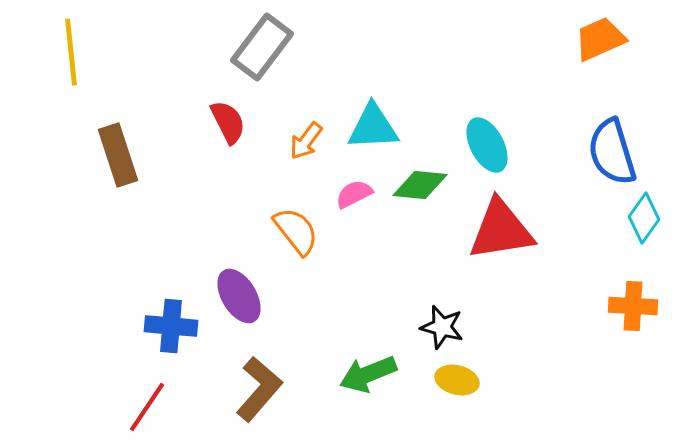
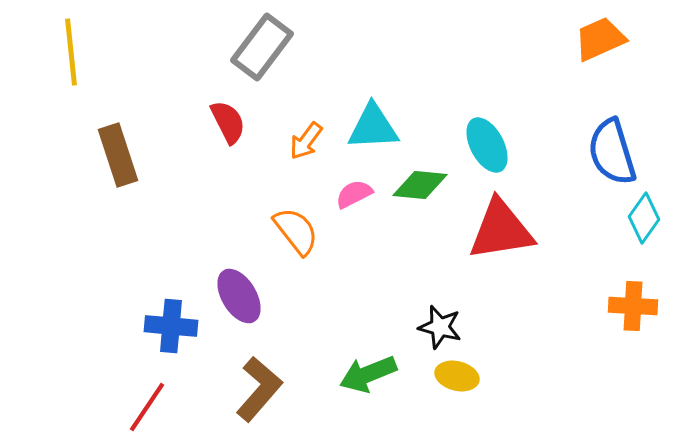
black star: moved 2 px left
yellow ellipse: moved 4 px up
